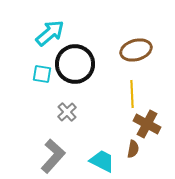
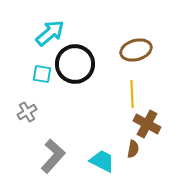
gray cross: moved 40 px left; rotated 12 degrees clockwise
